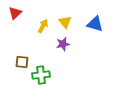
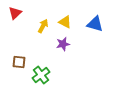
yellow triangle: rotated 24 degrees counterclockwise
brown square: moved 3 px left
green cross: rotated 30 degrees counterclockwise
